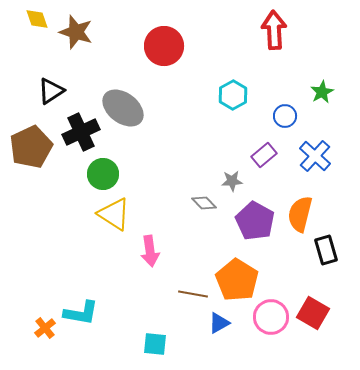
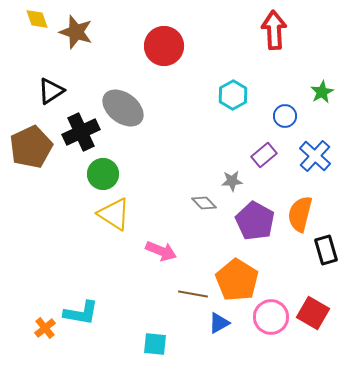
pink arrow: moved 11 px right; rotated 60 degrees counterclockwise
